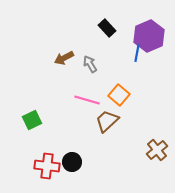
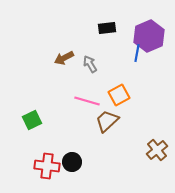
black rectangle: rotated 54 degrees counterclockwise
orange square: rotated 20 degrees clockwise
pink line: moved 1 px down
